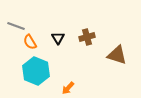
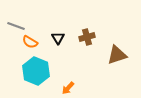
orange semicircle: rotated 28 degrees counterclockwise
brown triangle: rotated 35 degrees counterclockwise
